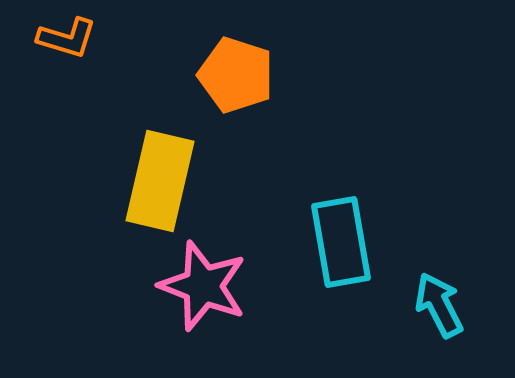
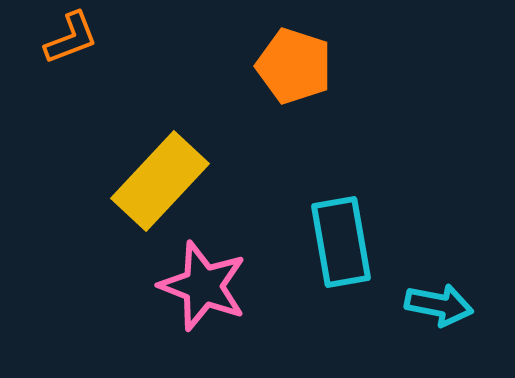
orange L-shape: moved 4 px right; rotated 38 degrees counterclockwise
orange pentagon: moved 58 px right, 9 px up
yellow rectangle: rotated 30 degrees clockwise
cyan arrow: rotated 128 degrees clockwise
